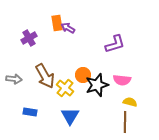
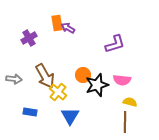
yellow cross: moved 7 px left, 4 px down
